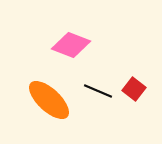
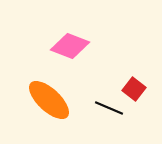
pink diamond: moved 1 px left, 1 px down
black line: moved 11 px right, 17 px down
